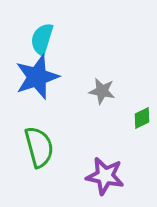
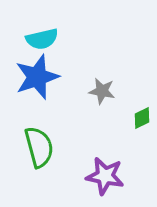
cyan semicircle: rotated 120 degrees counterclockwise
